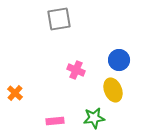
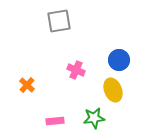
gray square: moved 2 px down
orange cross: moved 12 px right, 8 px up
